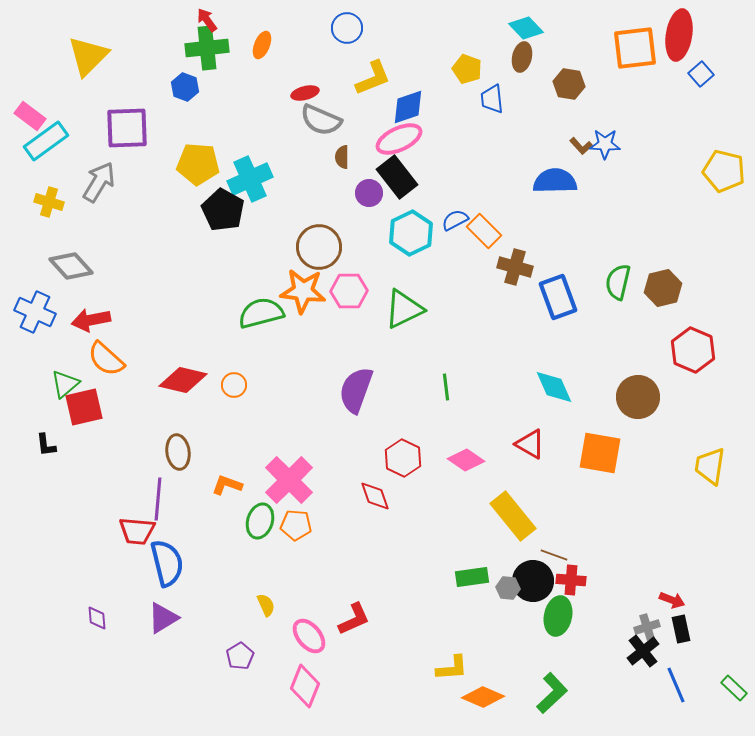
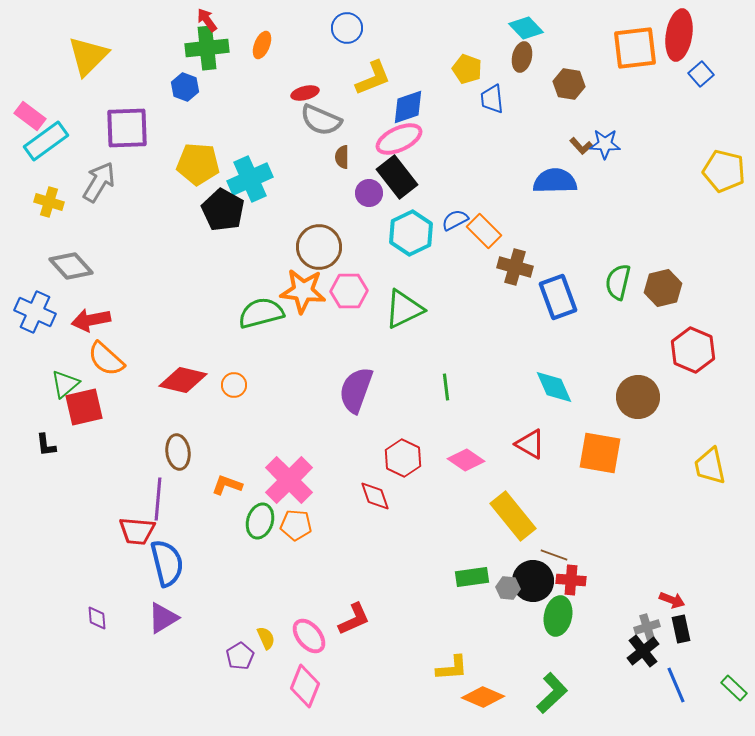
yellow trapezoid at (710, 466): rotated 21 degrees counterclockwise
yellow semicircle at (266, 605): moved 33 px down
